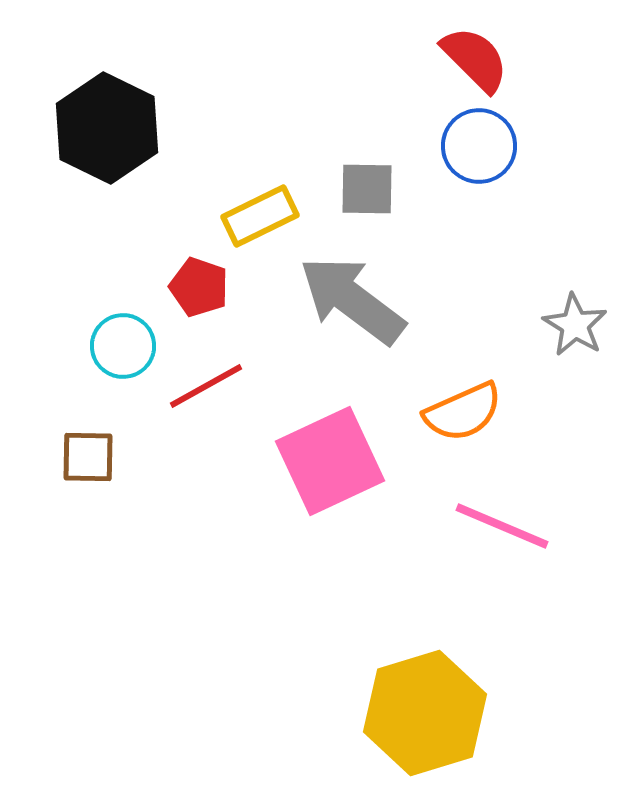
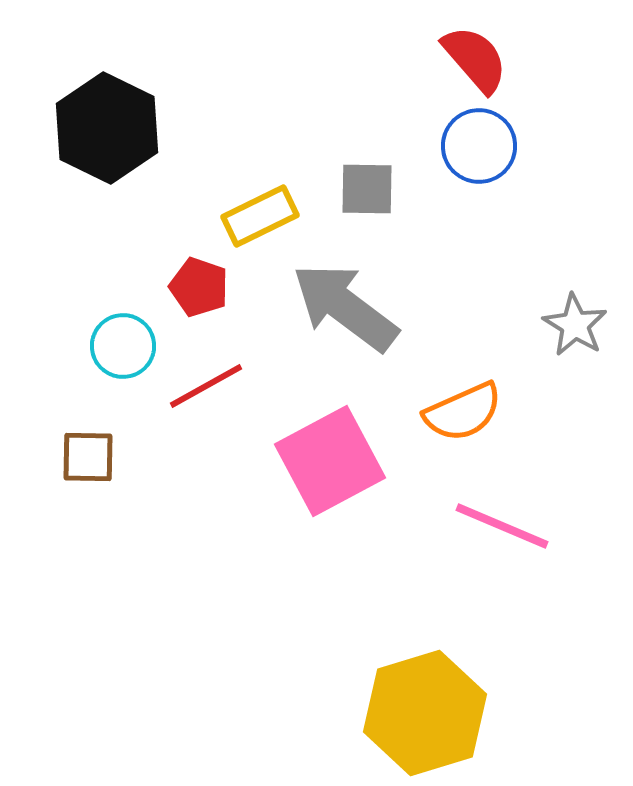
red semicircle: rotated 4 degrees clockwise
gray arrow: moved 7 px left, 7 px down
pink square: rotated 3 degrees counterclockwise
